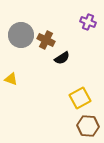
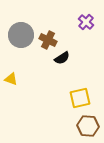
purple cross: moved 2 px left; rotated 21 degrees clockwise
brown cross: moved 2 px right
yellow square: rotated 15 degrees clockwise
